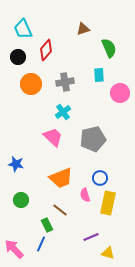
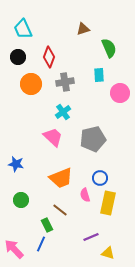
red diamond: moved 3 px right, 7 px down; rotated 20 degrees counterclockwise
